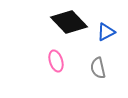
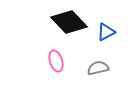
gray semicircle: rotated 90 degrees clockwise
